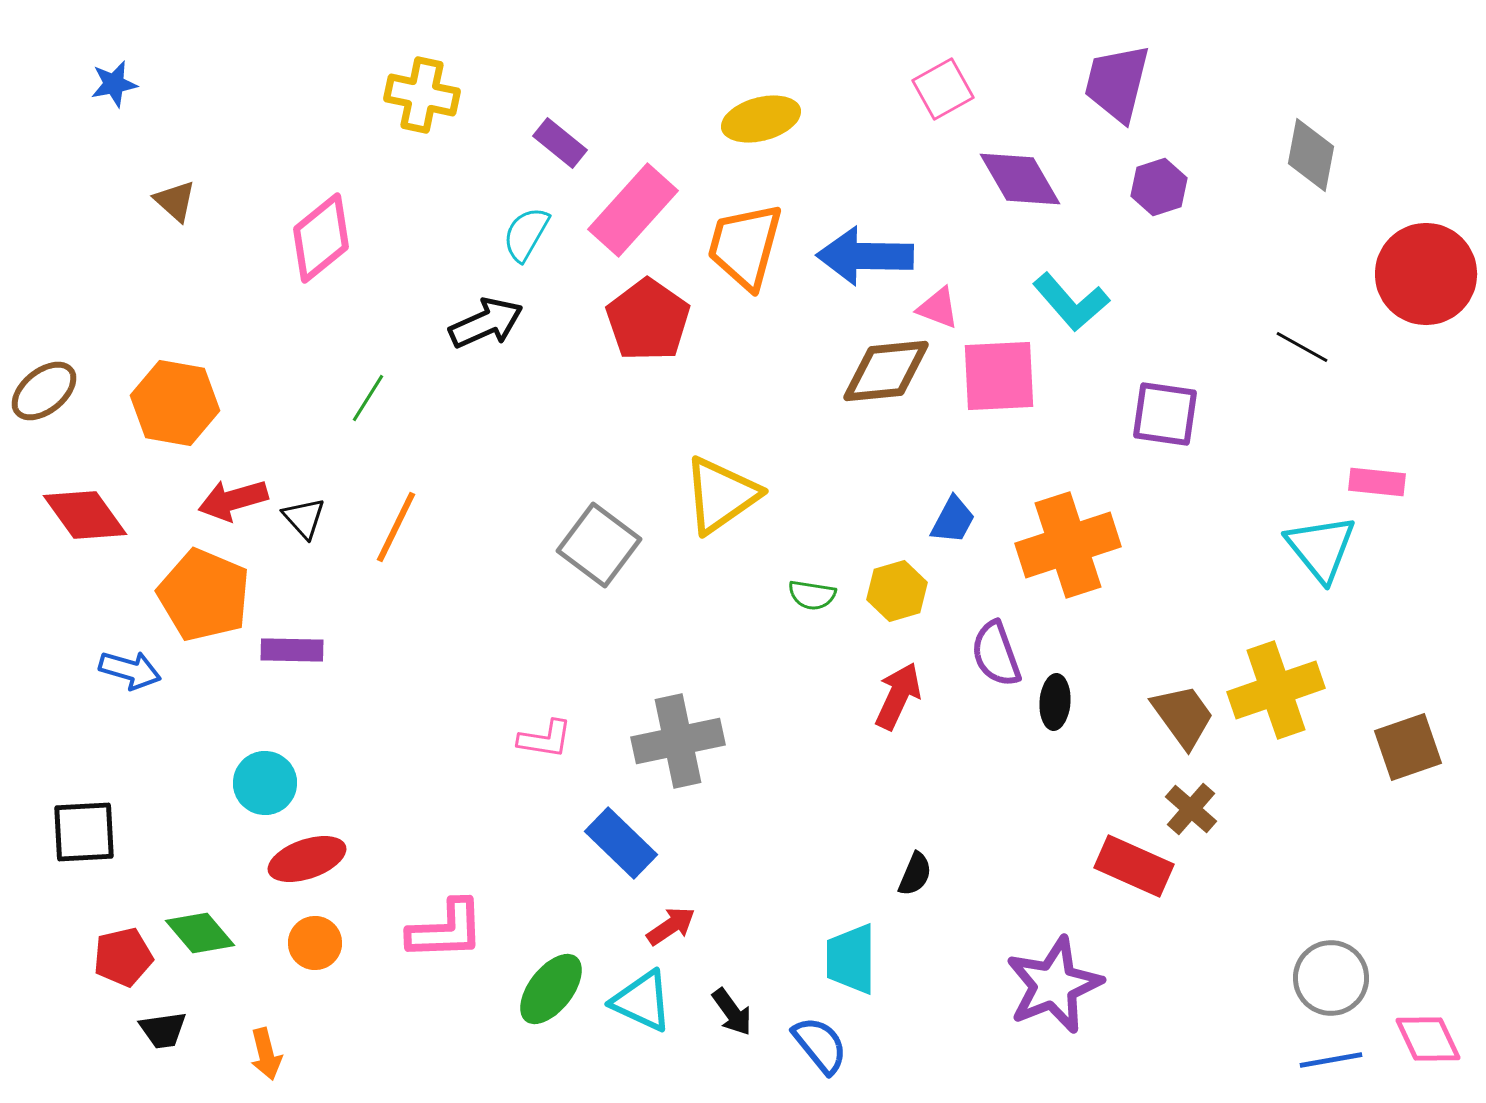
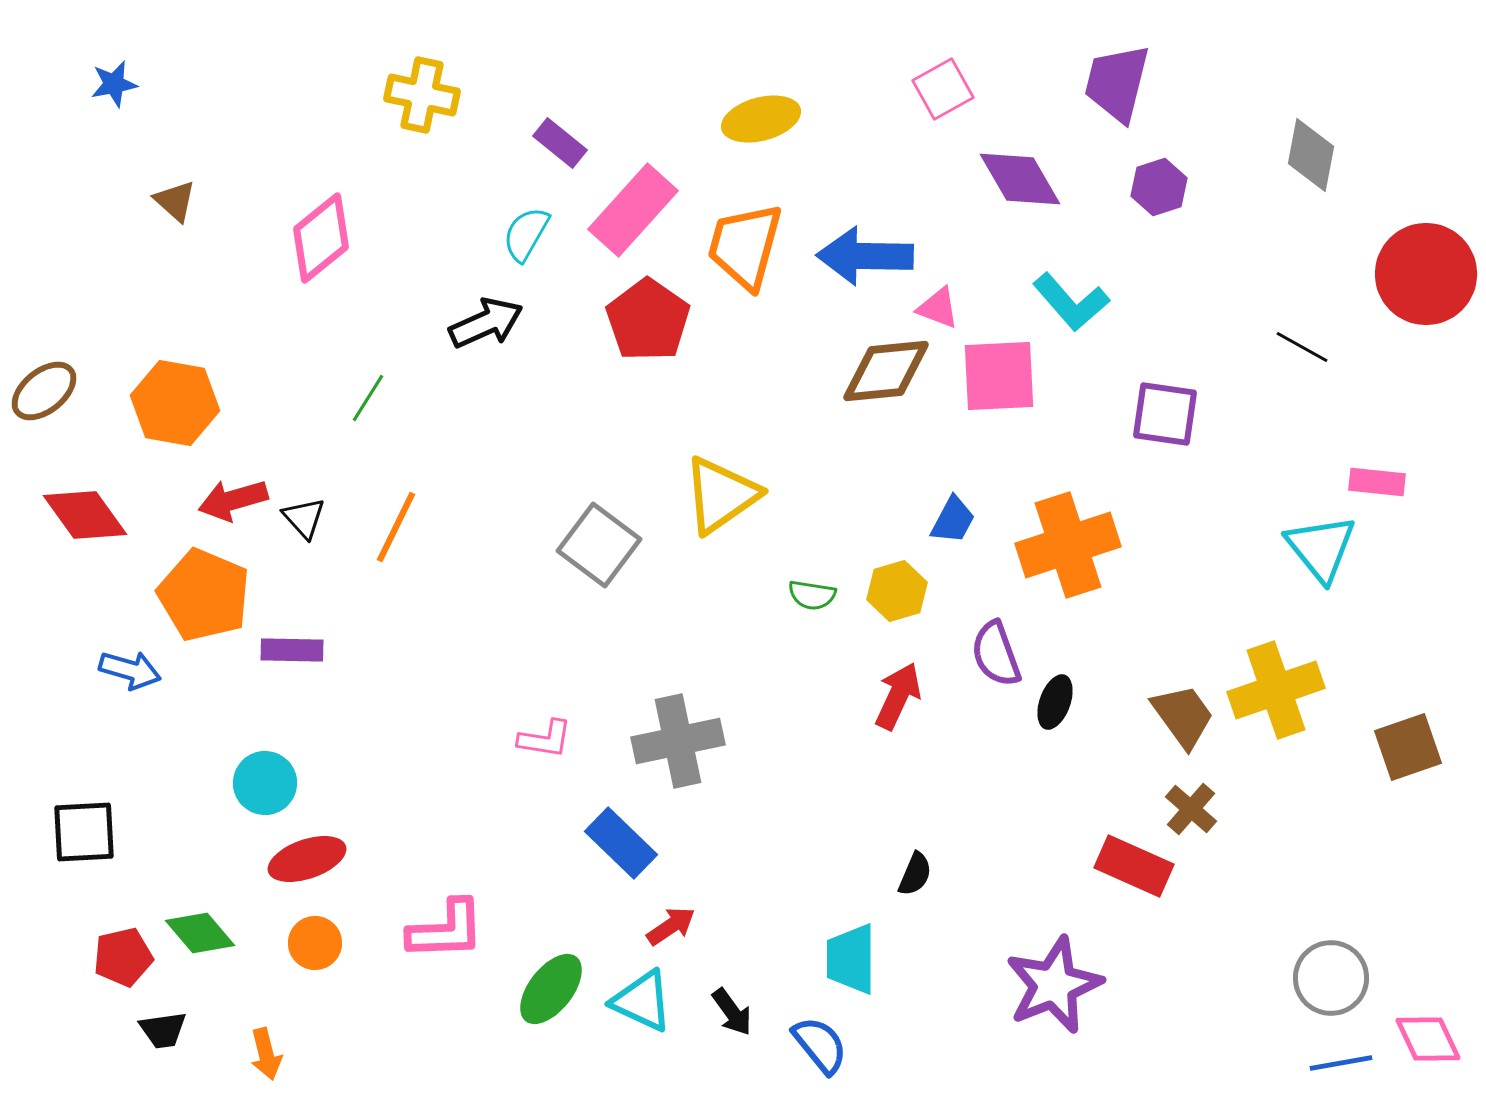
black ellipse at (1055, 702): rotated 16 degrees clockwise
blue line at (1331, 1060): moved 10 px right, 3 px down
